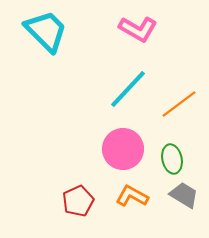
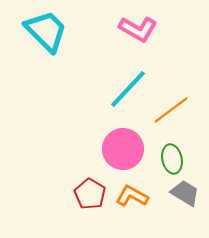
orange line: moved 8 px left, 6 px down
gray trapezoid: moved 1 px right, 2 px up
red pentagon: moved 12 px right, 7 px up; rotated 16 degrees counterclockwise
